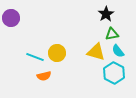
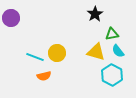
black star: moved 11 px left
cyan hexagon: moved 2 px left, 2 px down
